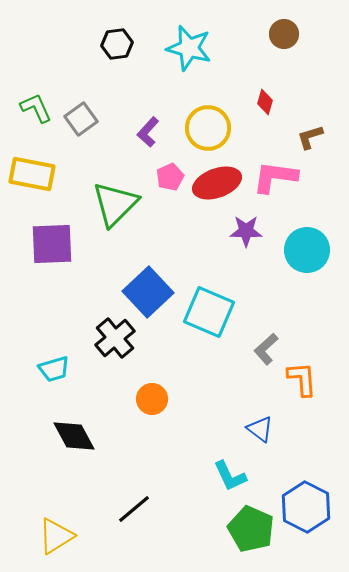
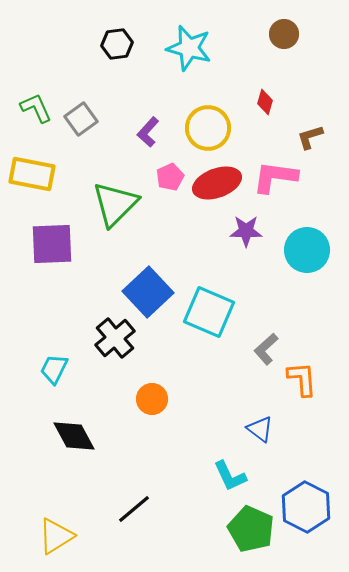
cyan trapezoid: rotated 132 degrees clockwise
